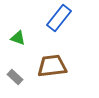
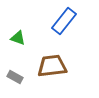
blue rectangle: moved 5 px right, 3 px down
gray rectangle: rotated 14 degrees counterclockwise
